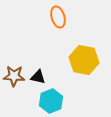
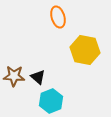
yellow hexagon: moved 1 px right, 10 px up
black triangle: rotated 28 degrees clockwise
